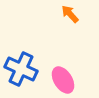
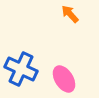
pink ellipse: moved 1 px right, 1 px up
